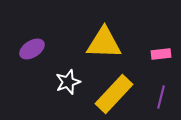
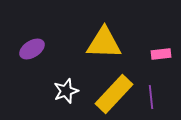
white star: moved 2 px left, 9 px down
purple line: moved 10 px left; rotated 20 degrees counterclockwise
